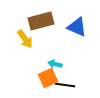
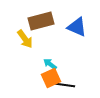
cyan arrow: moved 5 px left; rotated 24 degrees clockwise
orange square: moved 3 px right
